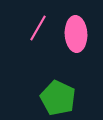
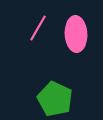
green pentagon: moved 3 px left, 1 px down
